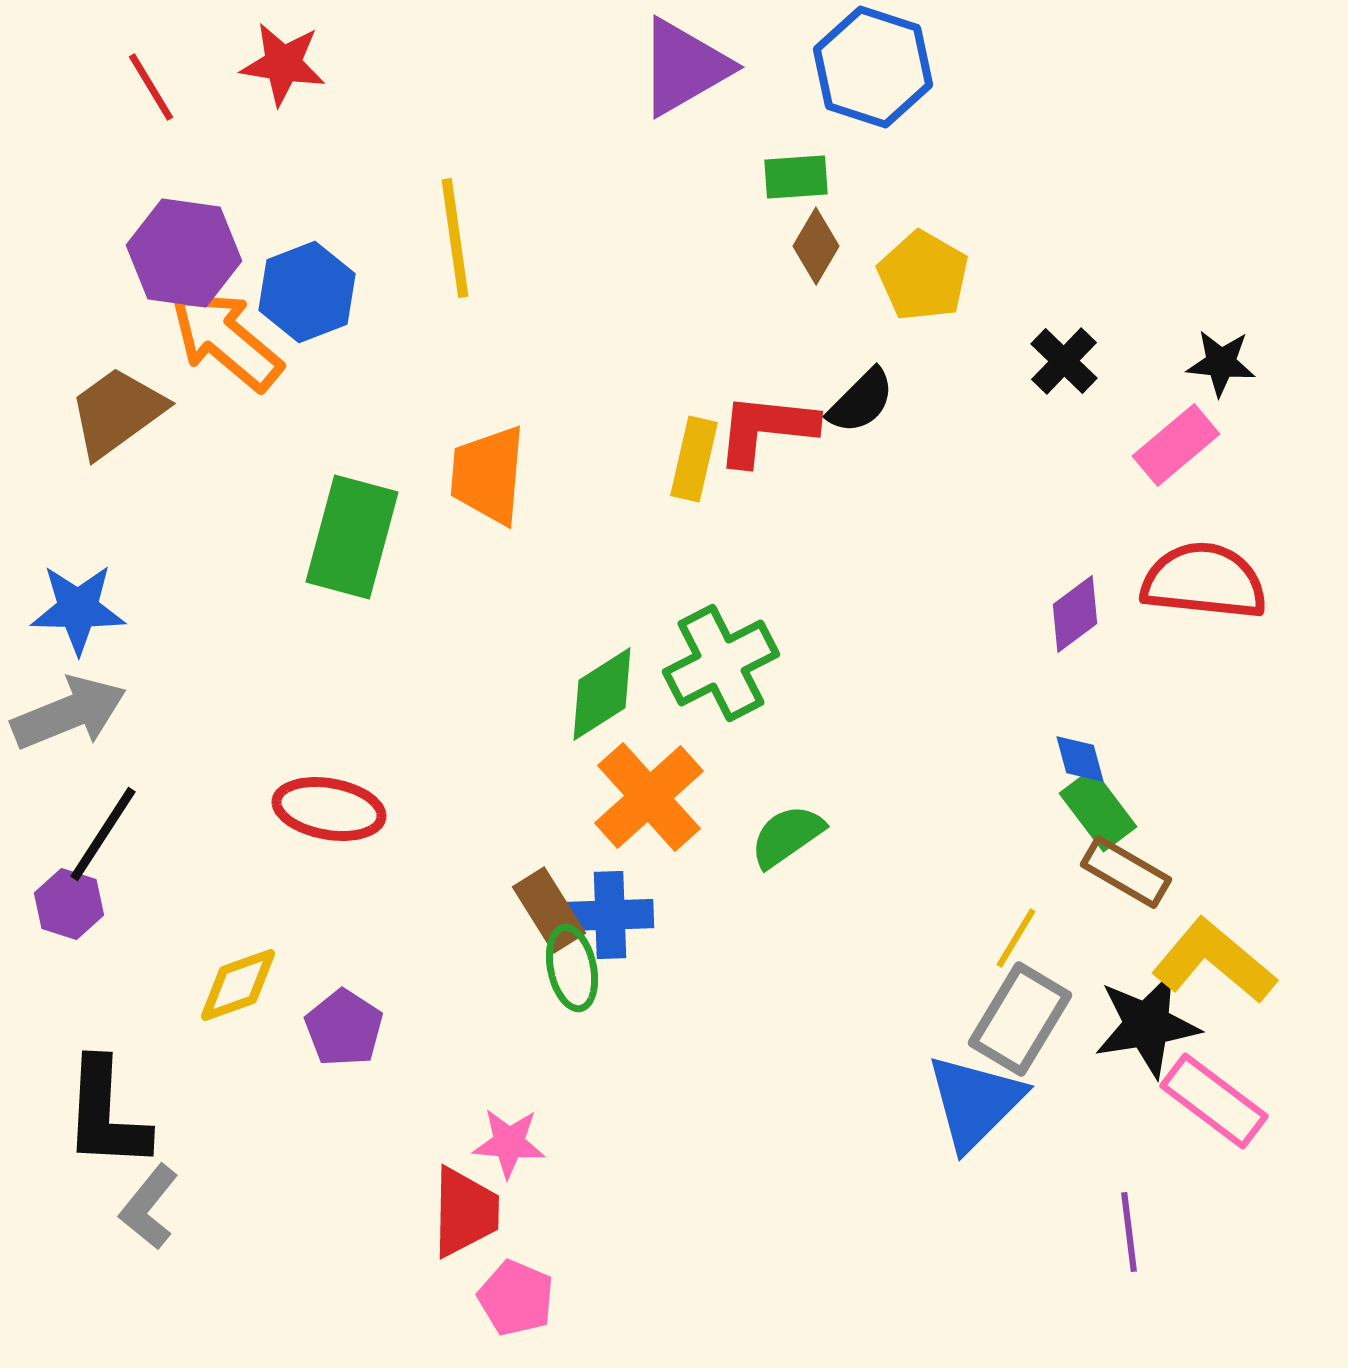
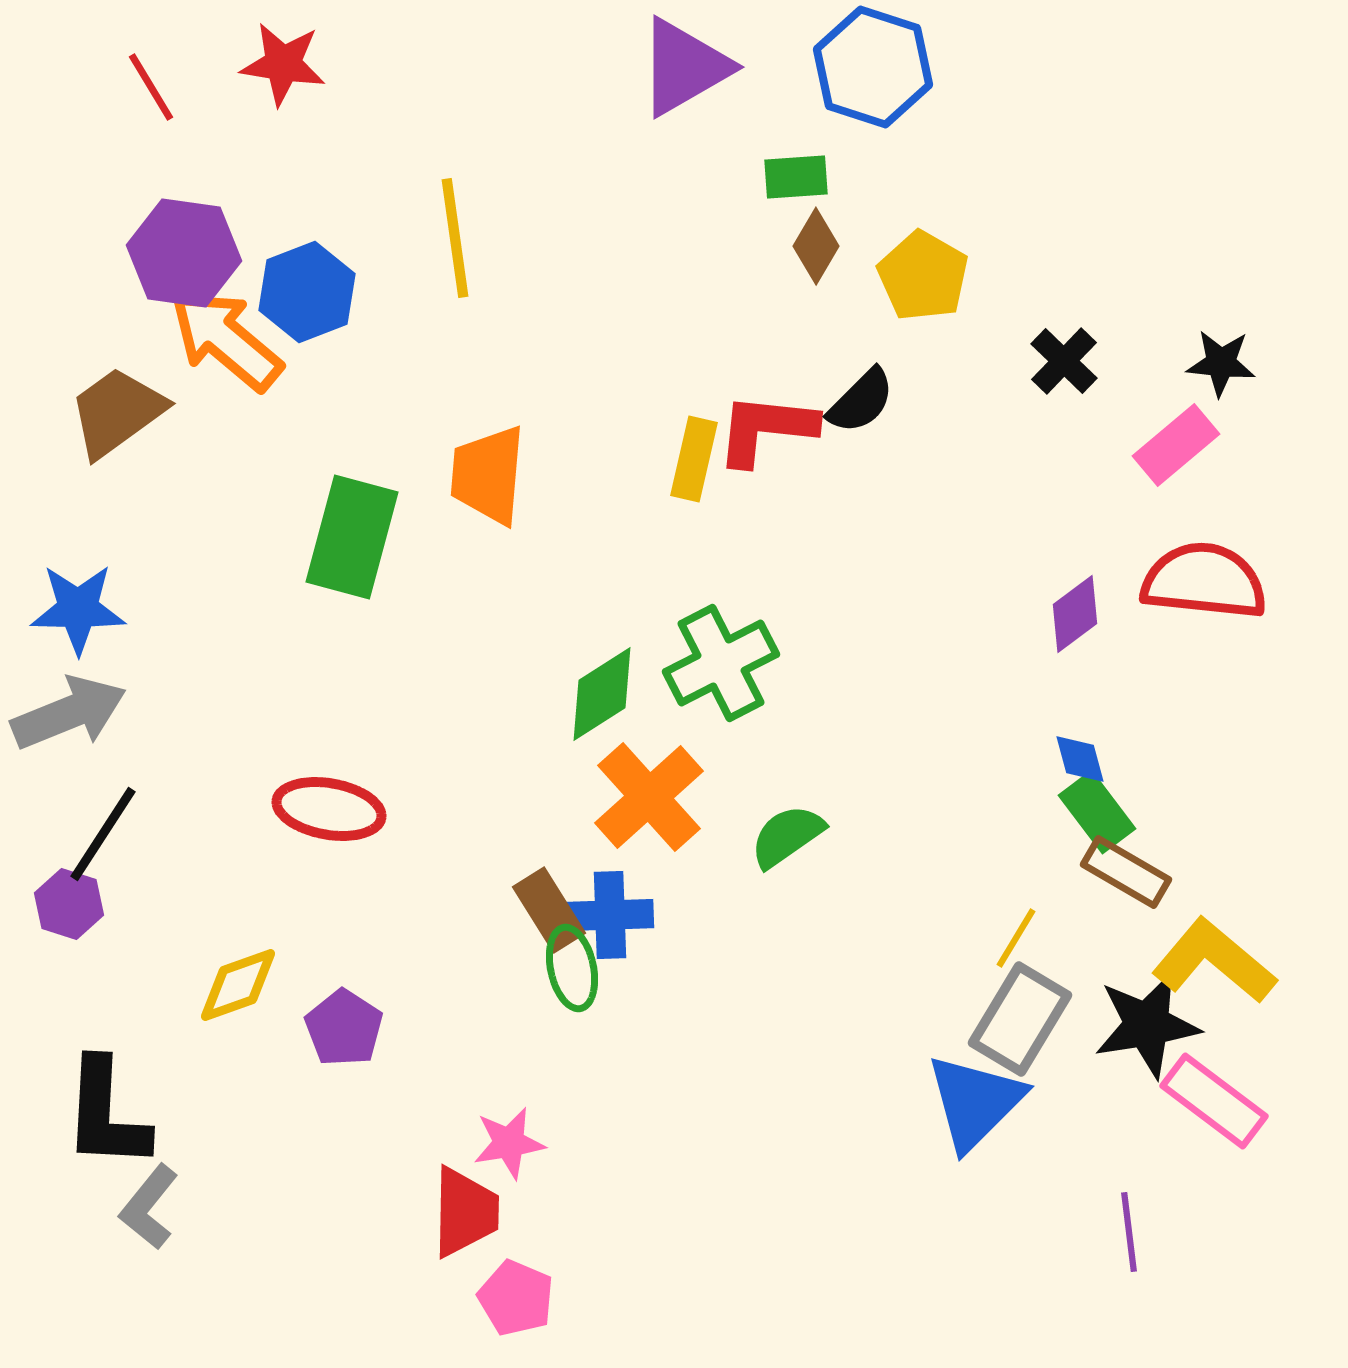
green rectangle at (1098, 810): moved 1 px left, 2 px down
pink star at (509, 1143): rotated 14 degrees counterclockwise
